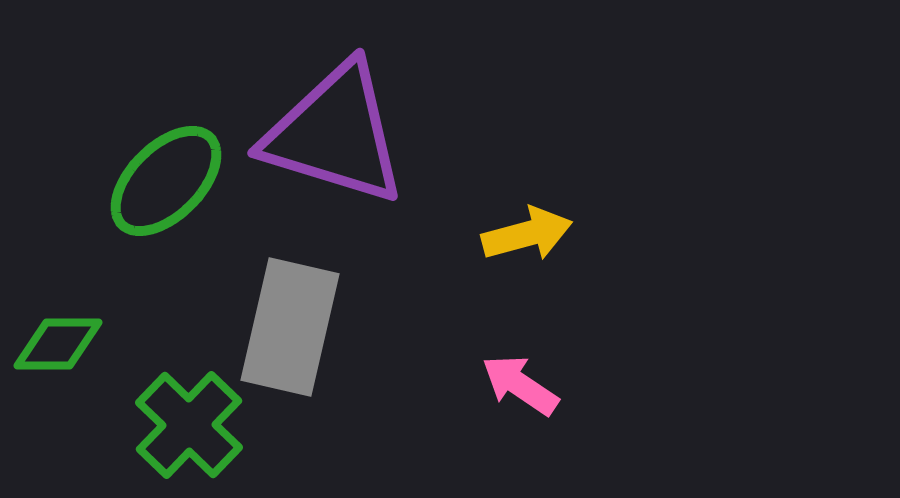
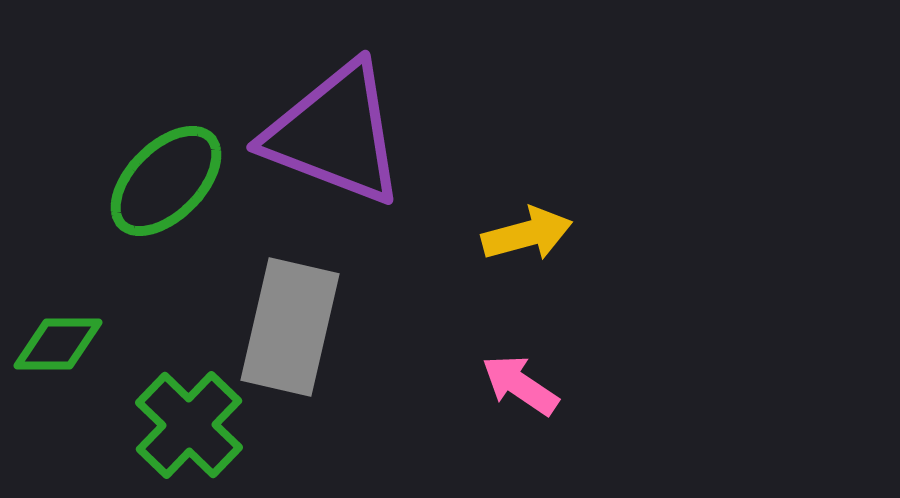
purple triangle: rotated 4 degrees clockwise
